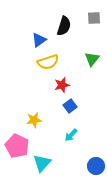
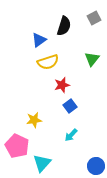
gray square: rotated 24 degrees counterclockwise
